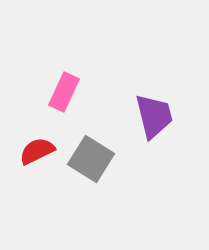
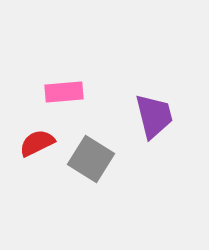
pink rectangle: rotated 60 degrees clockwise
red semicircle: moved 8 px up
